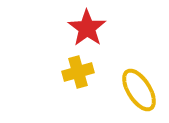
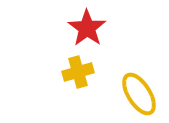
yellow ellipse: moved 4 px down
